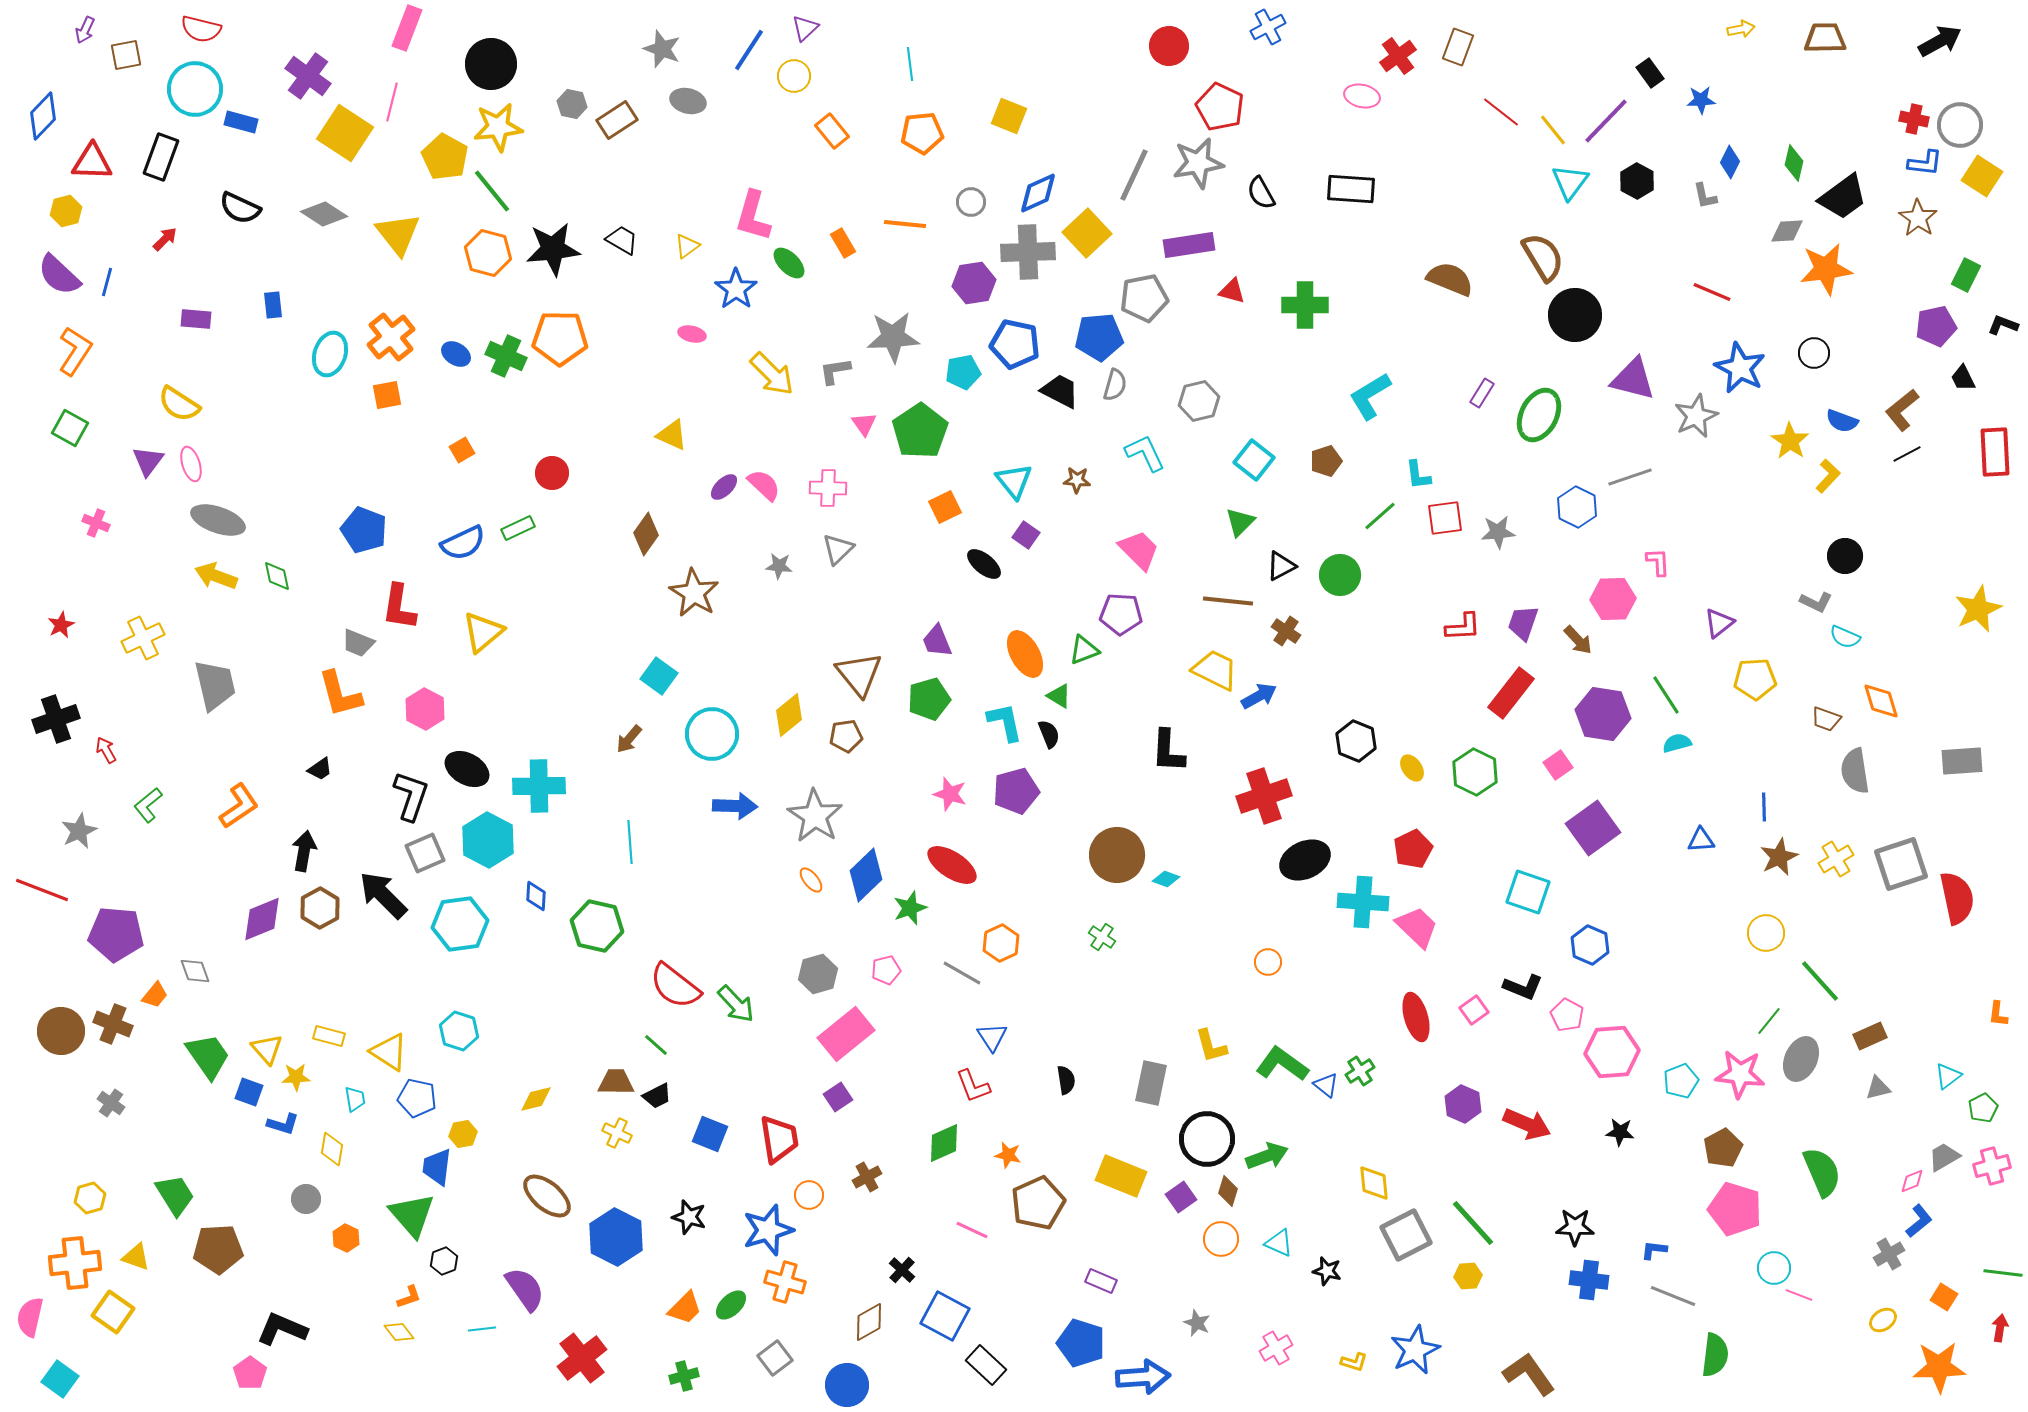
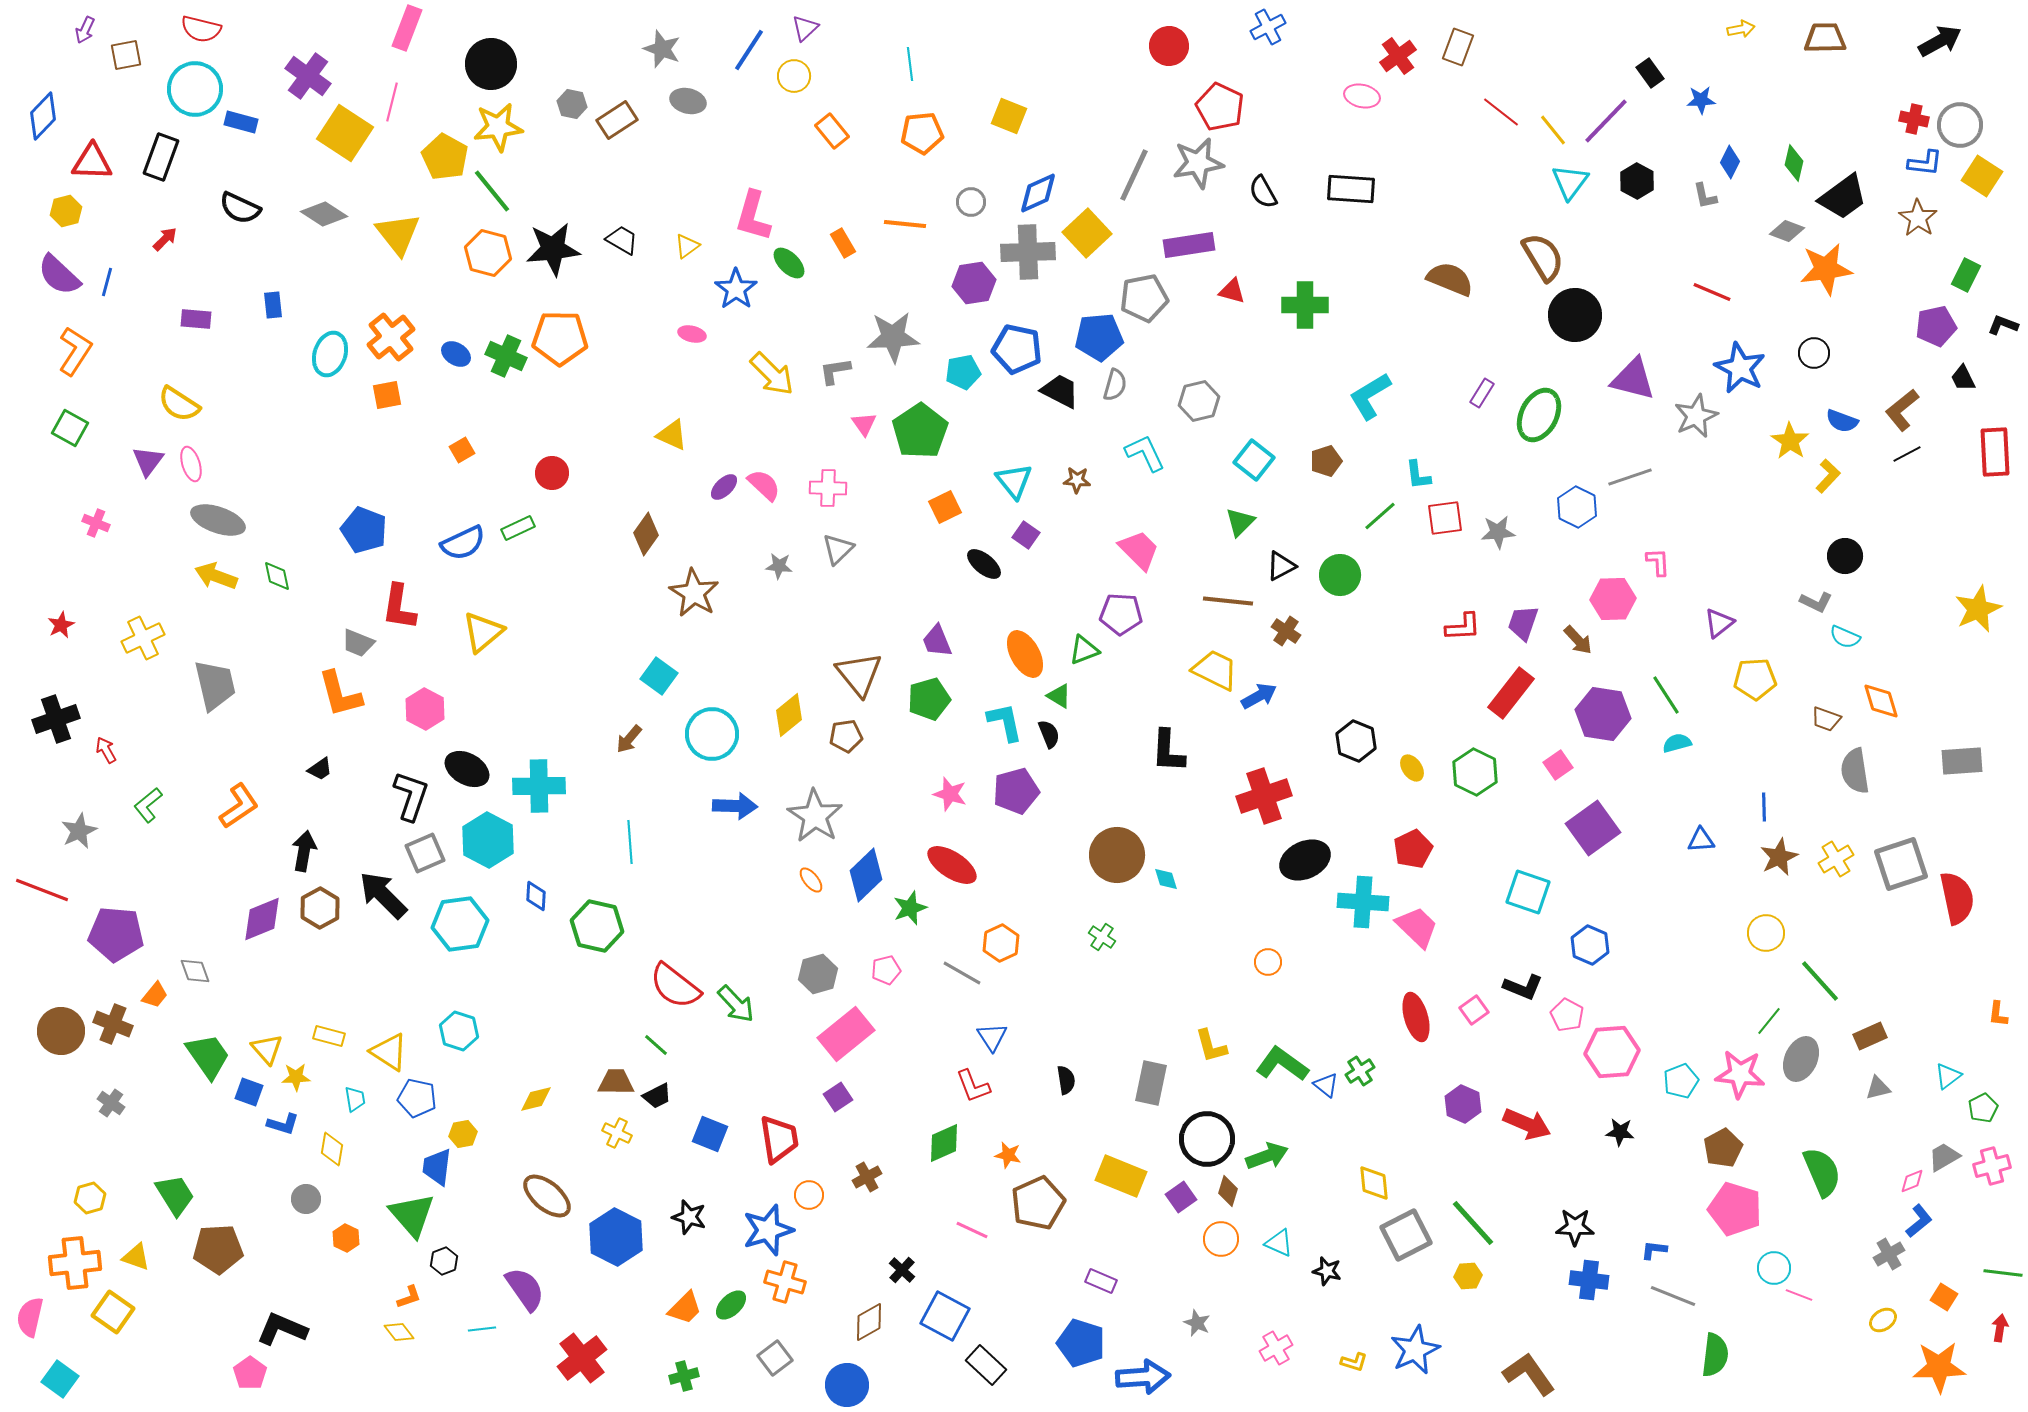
black semicircle at (1261, 193): moved 2 px right, 1 px up
gray diamond at (1787, 231): rotated 24 degrees clockwise
blue pentagon at (1015, 344): moved 2 px right, 5 px down
cyan diamond at (1166, 879): rotated 52 degrees clockwise
